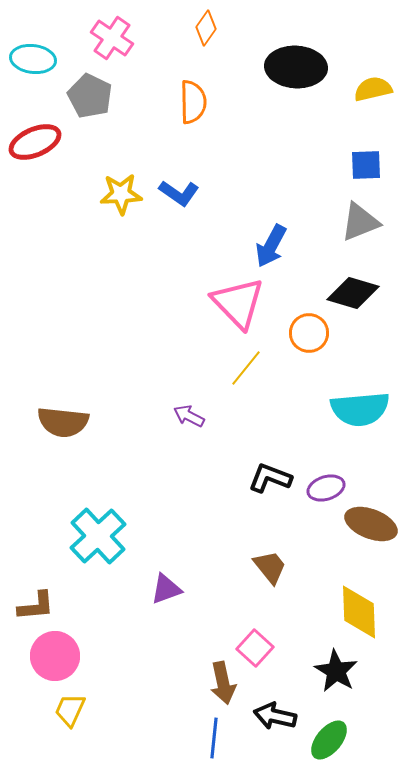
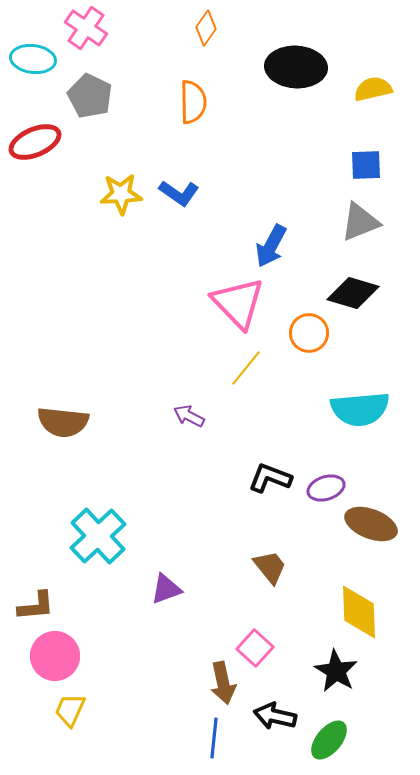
pink cross: moved 26 px left, 10 px up
